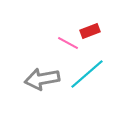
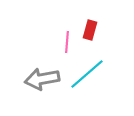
red rectangle: moved 1 px up; rotated 54 degrees counterclockwise
pink line: moved 1 px left, 1 px up; rotated 65 degrees clockwise
